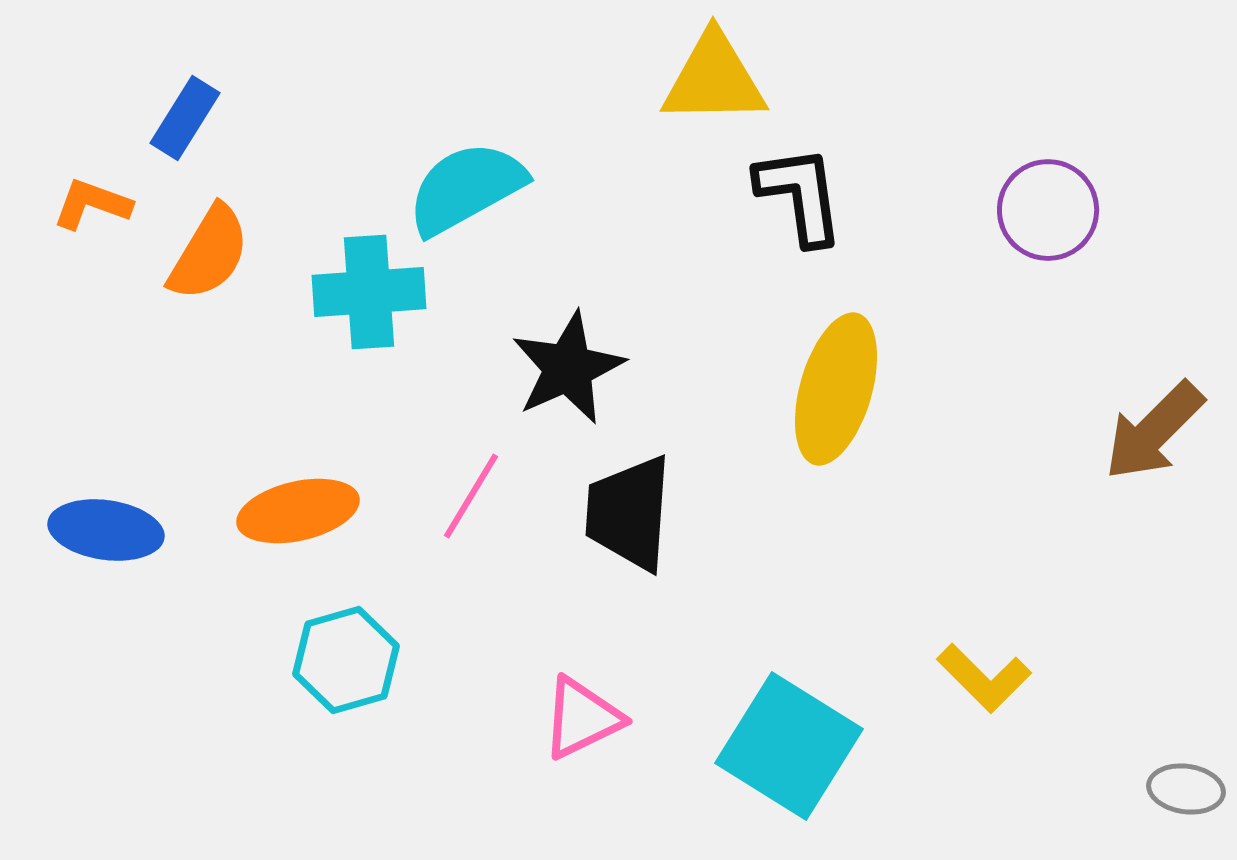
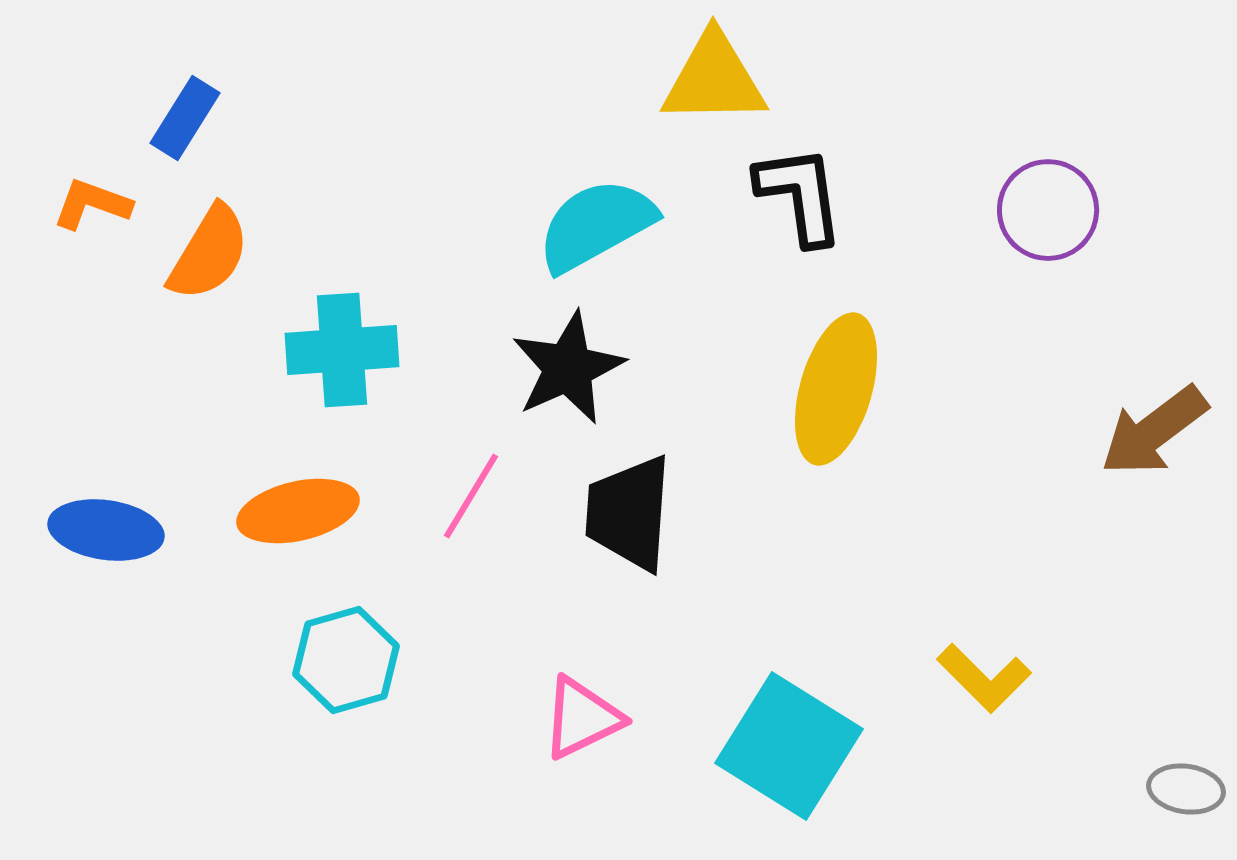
cyan semicircle: moved 130 px right, 37 px down
cyan cross: moved 27 px left, 58 px down
brown arrow: rotated 8 degrees clockwise
